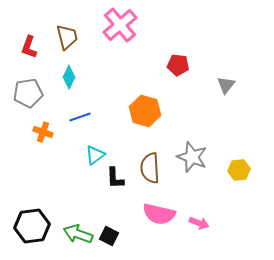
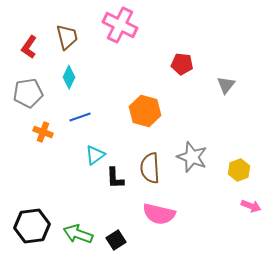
pink cross: rotated 24 degrees counterclockwise
red L-shape: rotated 15 degrees clockwise
red pentagon: moved 4 px right, 1 px up
yellow hexagon: rotated 15 degrees counterclockwise
pink arrow: moved 52 px right, 17 px up
black square: moved 7 px right, 4 px down; rotated 30 degrees clockwise
